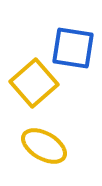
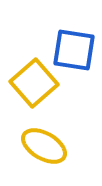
blue square: moved 1 px right, 2 px down
